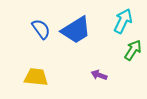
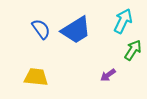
purple arrow: moved 9 px right; rotated 56 degrees counterclockwise
